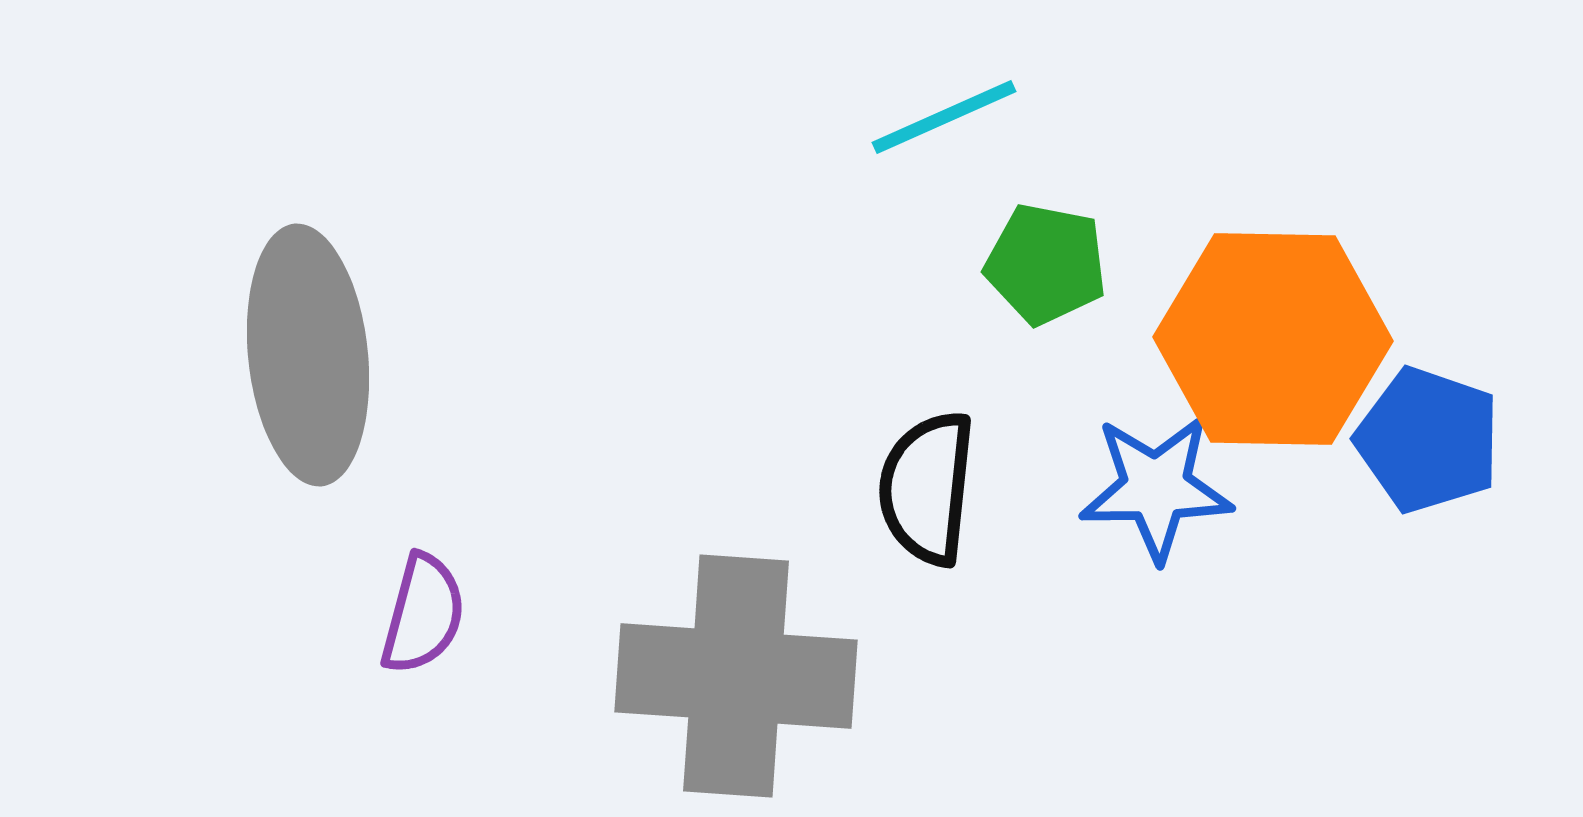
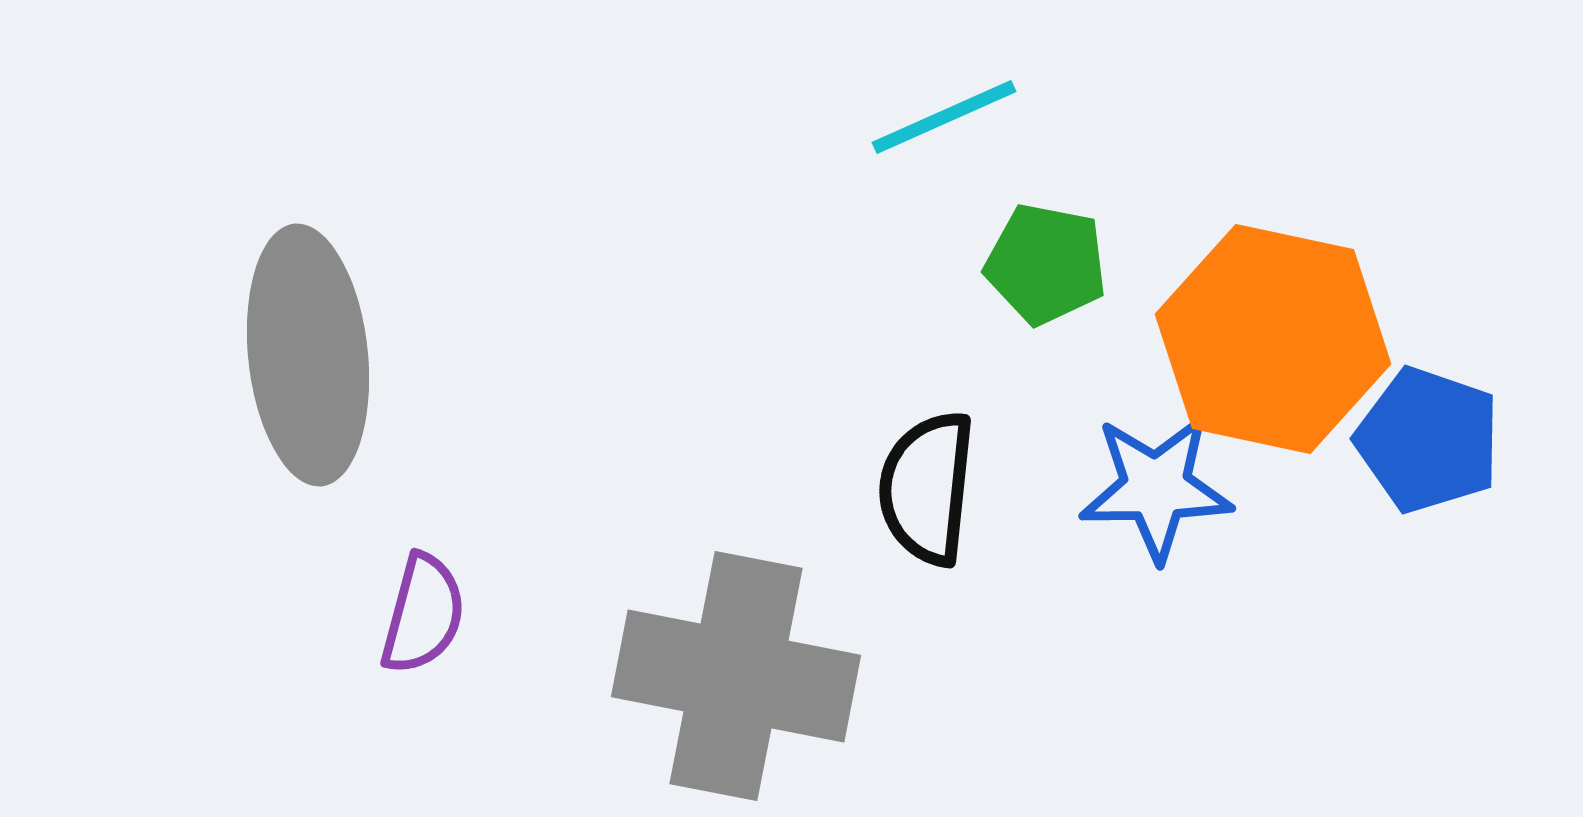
orange hexagon: rotated 11 degrees clockwise
gray cross: rotated 7 degrees clockwise
